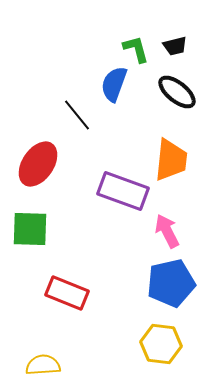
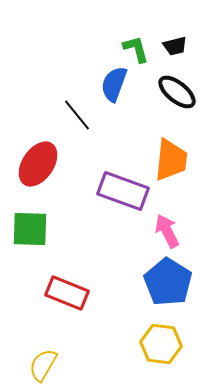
blue pentagon: moved 3 px left, 1 px up; rotated 27 degrees counterclockwise
yellow semicircle: rotated 56 degrees counterclockwise
